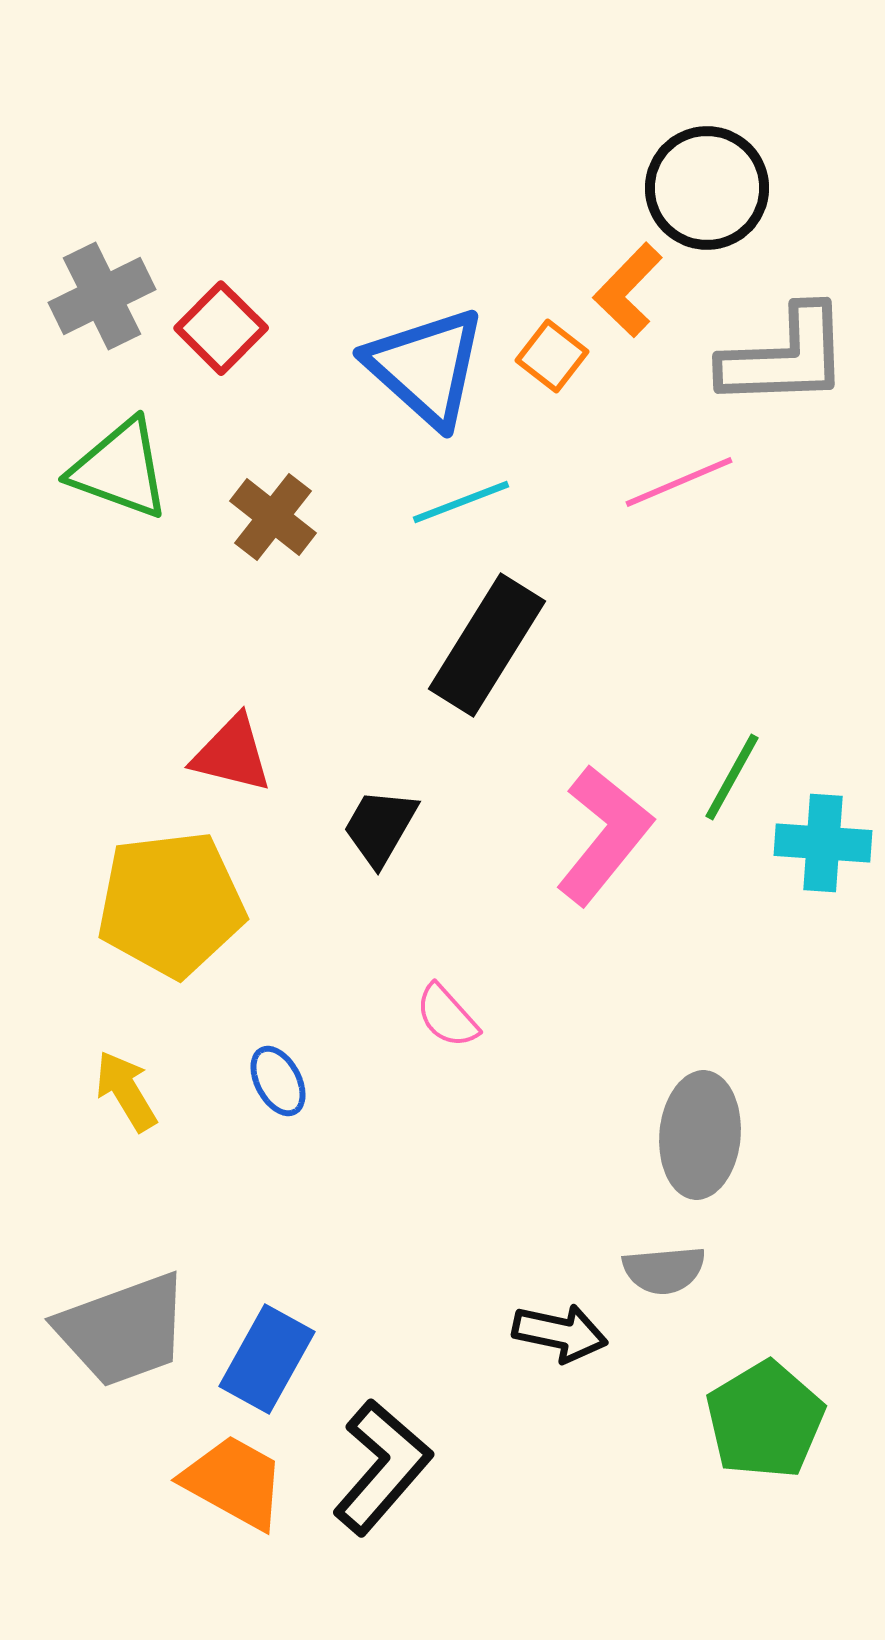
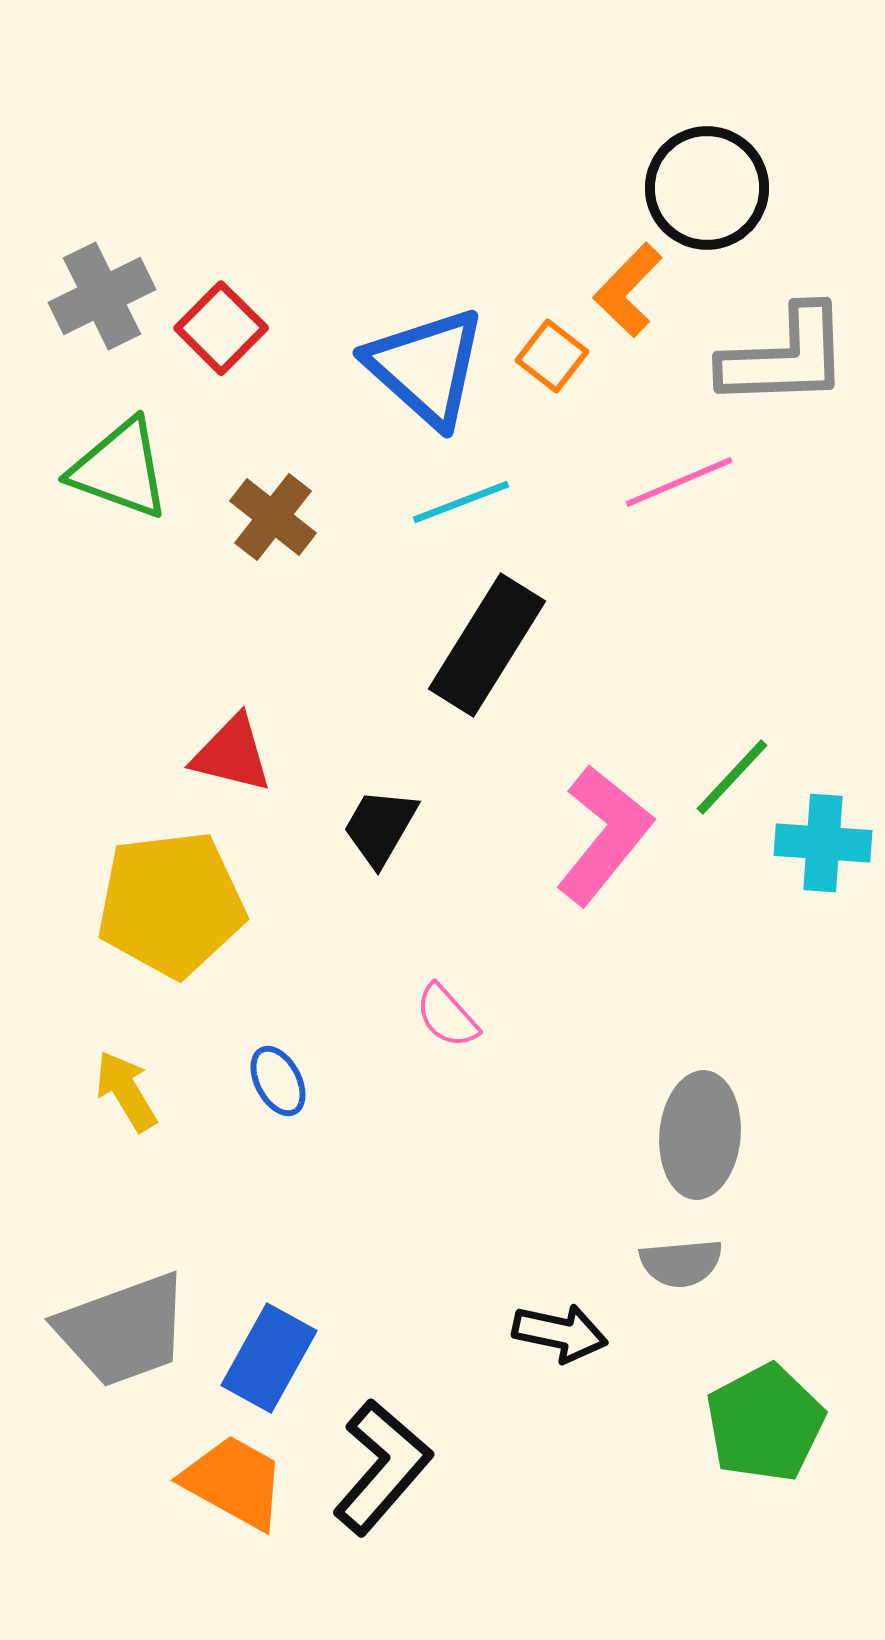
green line: rotated 14 degrees clockwise
gray semicircle: moved 17 px right, 7 px up
blue rectangle: moved 2 px right, 1 px up
green pentagon: moved 3 px down; rotated 3 degrees clockwise
